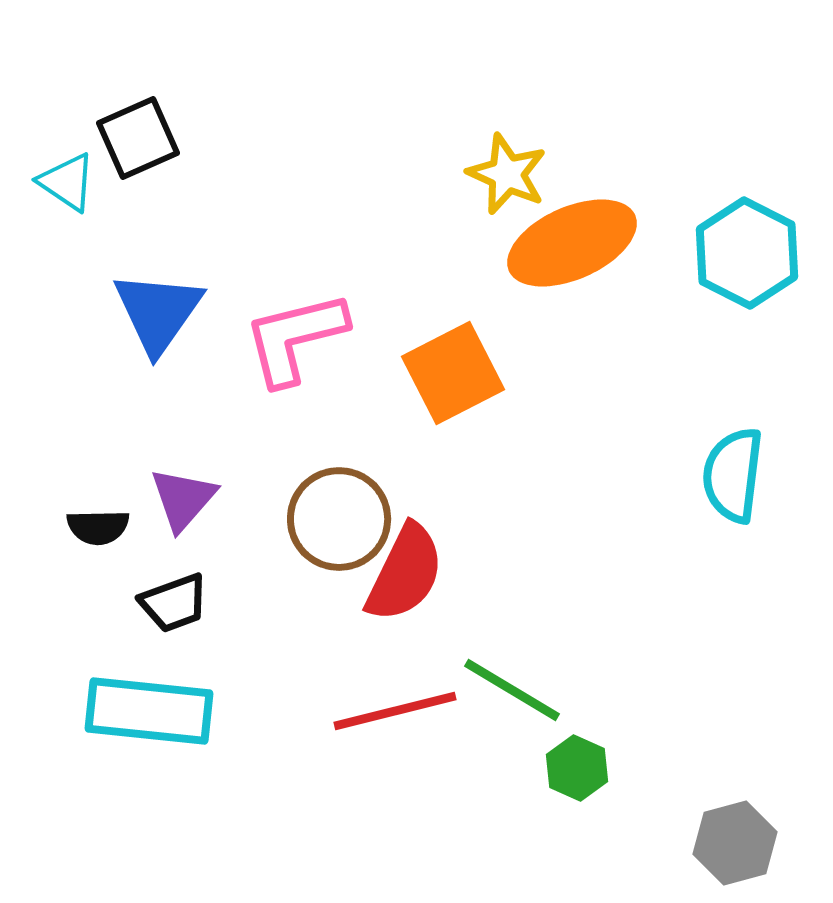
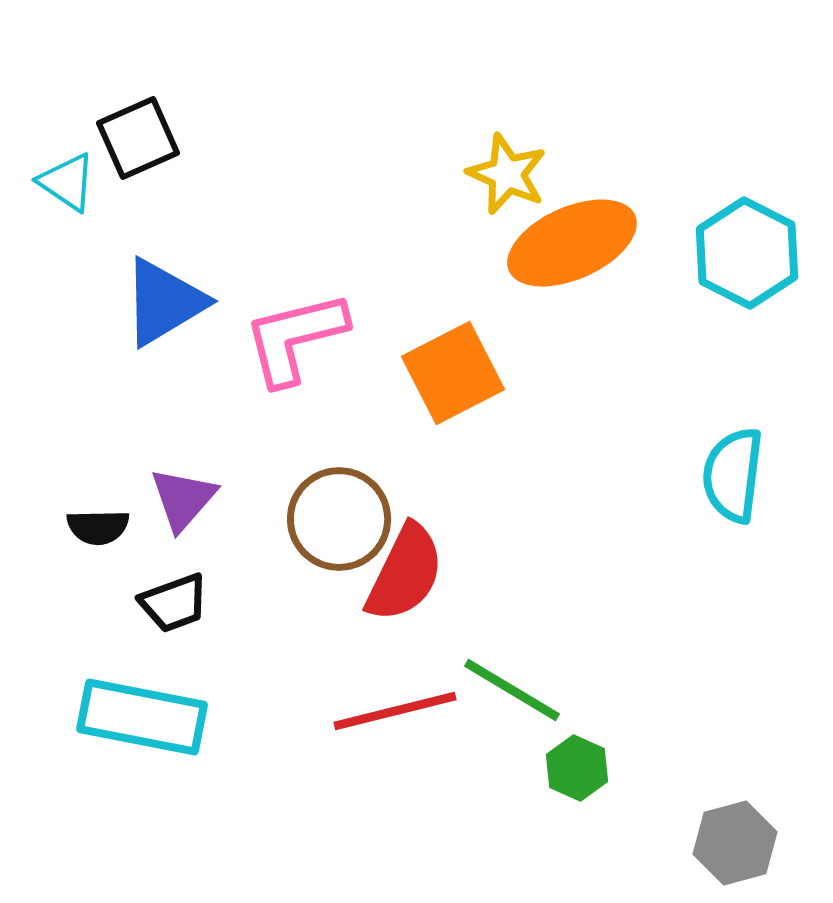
blue triangle: moved 6 px right, 10 px up; rotated 24 degrees clockwise
cyan rectangle: moved 7 px left, 6 px down; rotated 5 degrees clockwise
